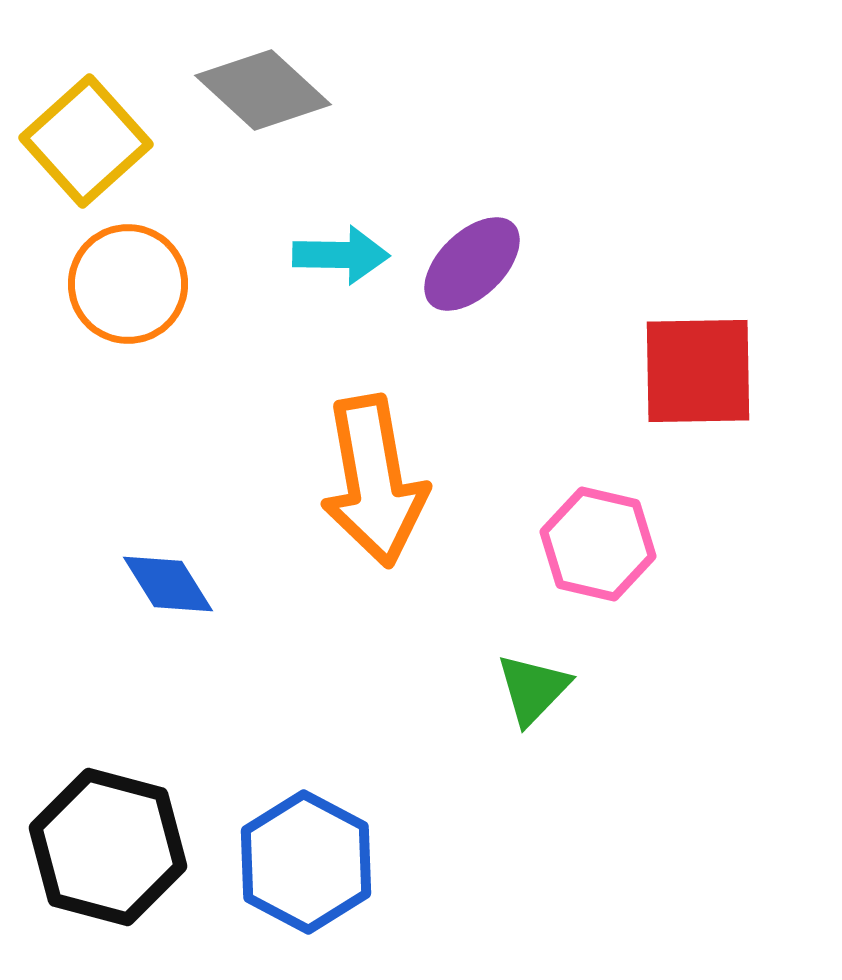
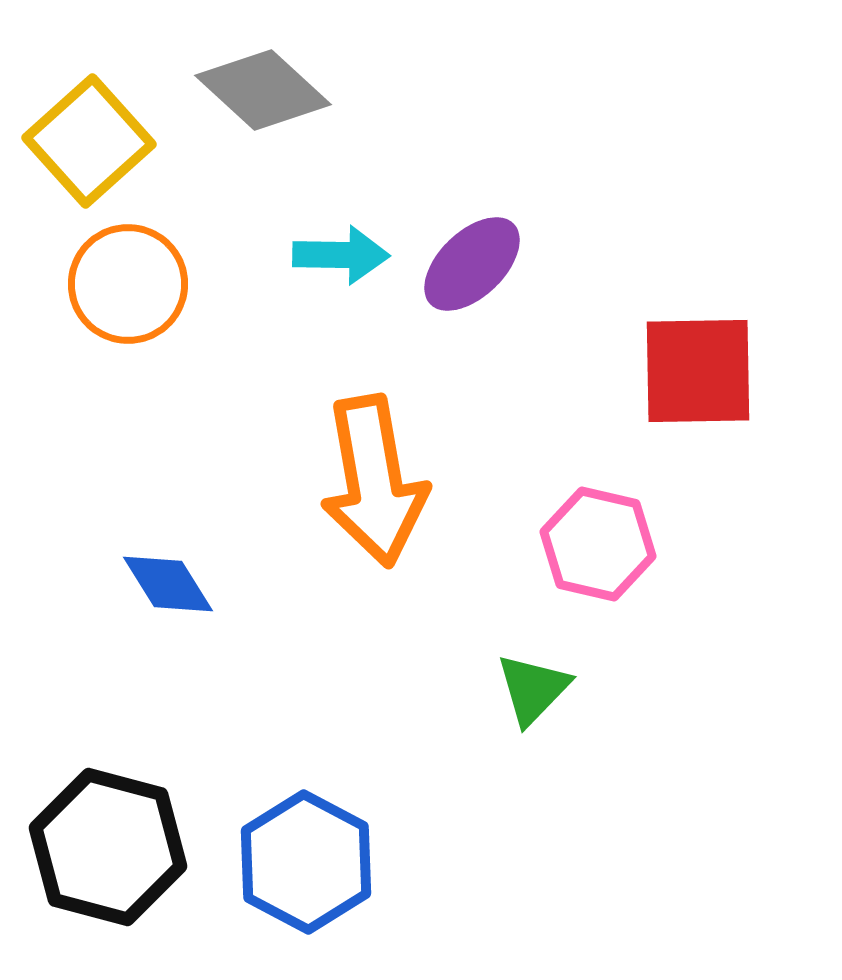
yellow square: moved 3 px right
